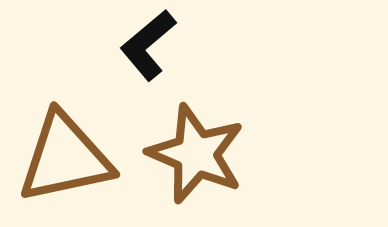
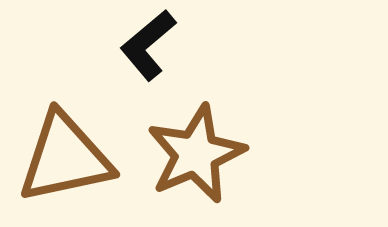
brown star: rotated 26 degrees clockwise
